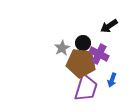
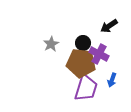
gray star: moved 11 px left, 4 px up
